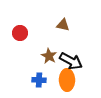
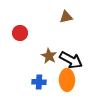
brown triangle: moved 3 px right, 8 px up; rotated 24 degrees counterclockwise
black arrow: moved 1 px up
blue cross: moved 2 px down
